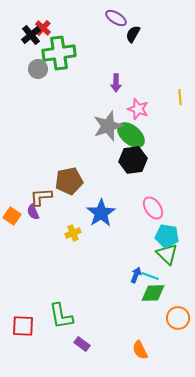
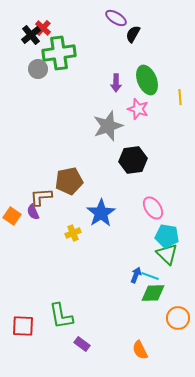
green ellipse: moved 16 px right, 55 px up; rotated 28 degrees clockwise
